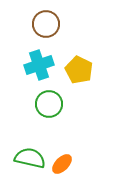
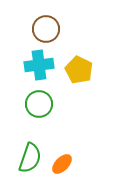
brown circle: moved 5 px down
cyan cross: rotated 12 degrees clockwise
green circle: moved 10 px left
green semicircle: rotated 96 degrees clockwise
